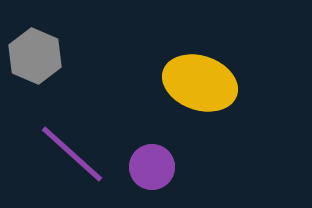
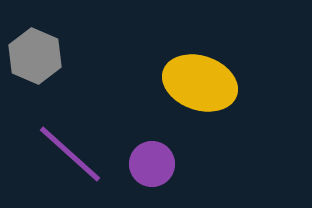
purple line: moved 2 px left
purple circle: moved 3 px up
